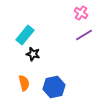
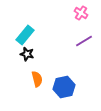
purple line: moved 6 px down
black star: moved 6 px left
orange semicircle: moved 13 px right, 4 px up
blue hexagon: moved 10 px right
